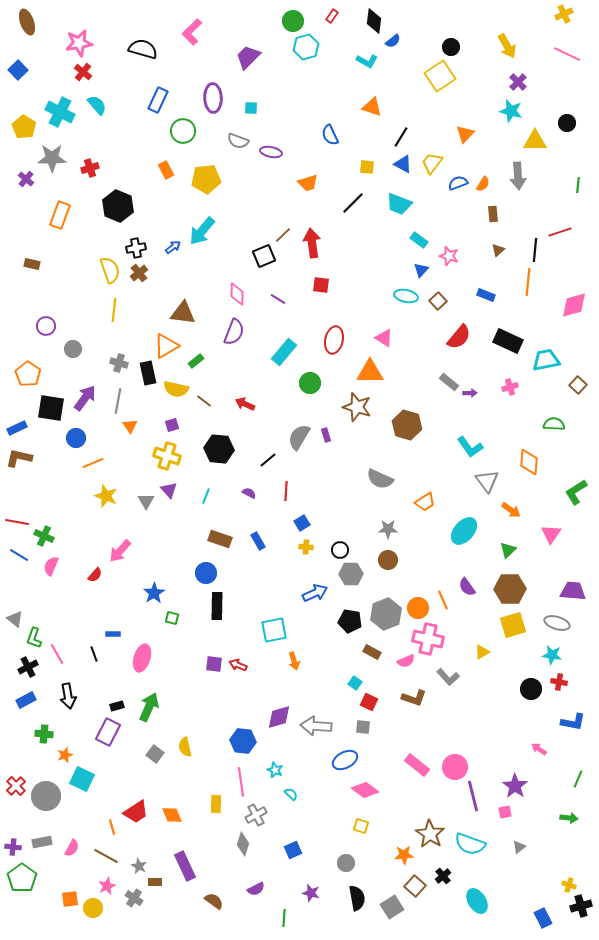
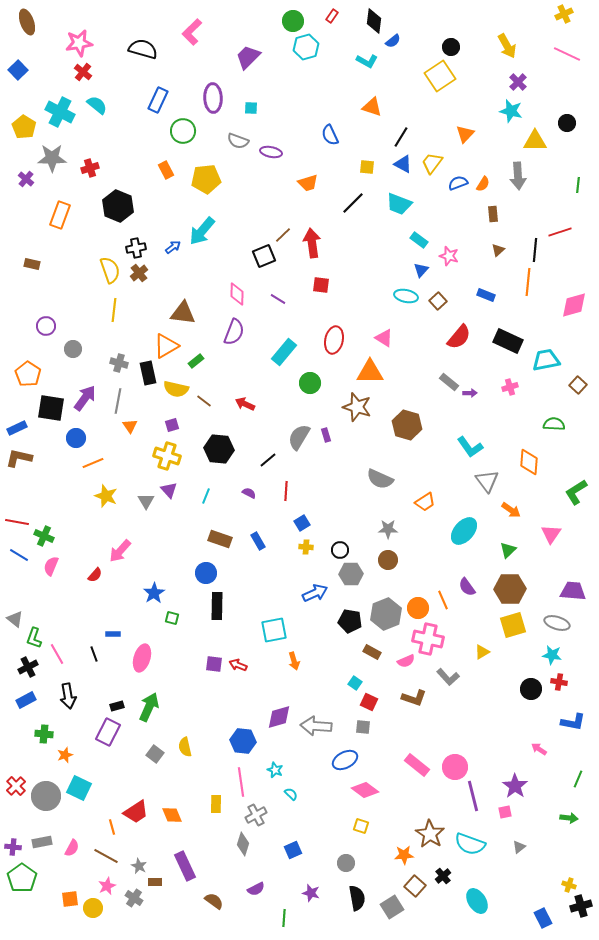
cyan semicircle at (97, 105): rotated 10 degrees counterclockwise
cyan square at (82, 779): moved 3 px left, 9 px down
